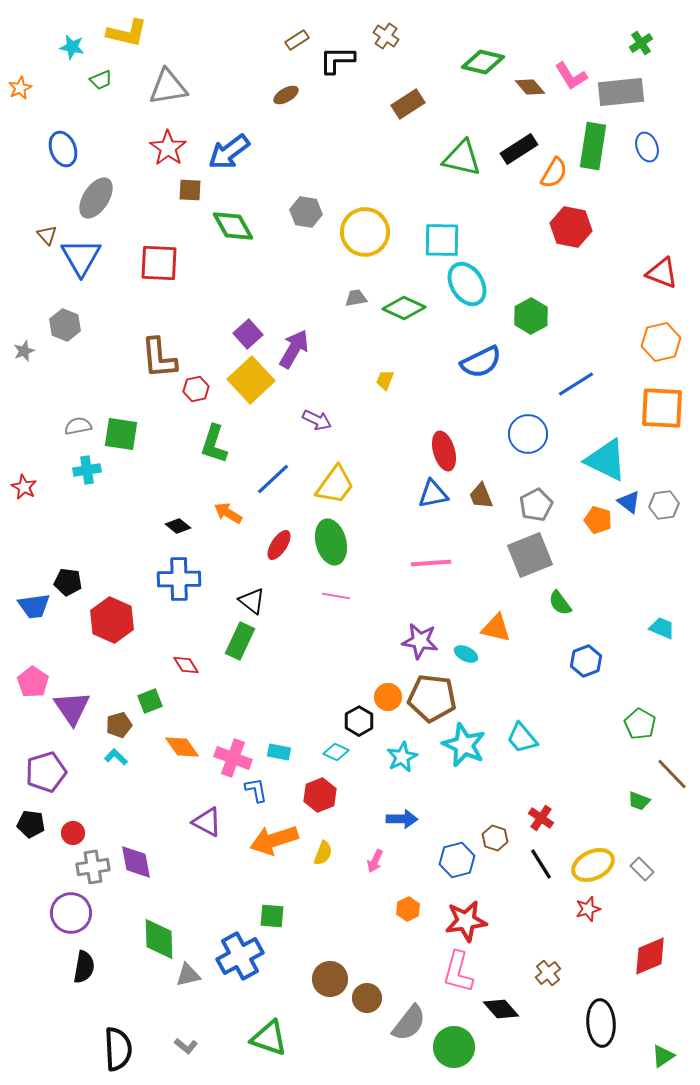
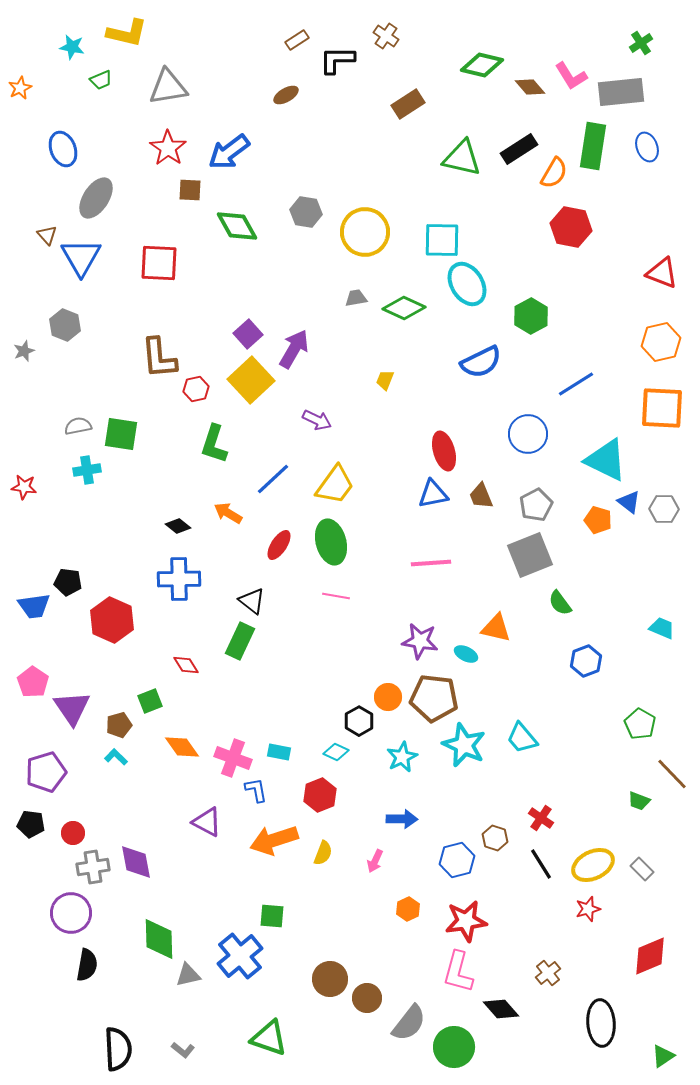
green diamond at (483, 62): moved 1 px left, 3 px down
green diamond at (233, 226): moved 4 px right
red star at (24, 487): rotated 20 degrees counterclockwise
gray hexagon at (664, 505): moved 4 px down; rotated 8 degrees clockwise
brown pentagon at (432, 698): moved 2 px right
blue cross at (240, 956): rotated 12 degrees counterclockwise
black semicircle at (84, 967): moved 3 px right, 2 px up
gray L-shape at (186, 1046): moved 3 px left, 4 px down
